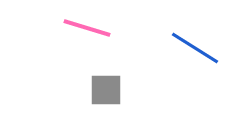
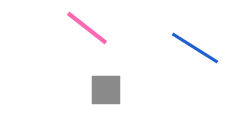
pink line: rotated 21 degrees clockwise
